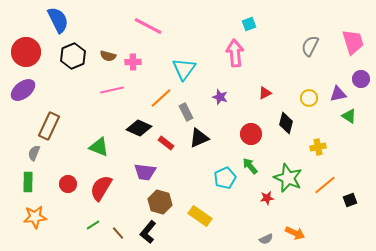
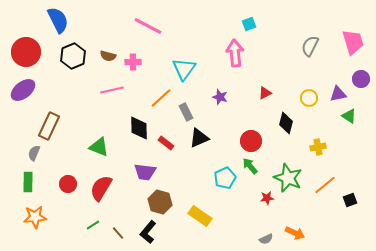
black diamond at (139, 128): rotated 65 degrees clockwise
red circle at (251, 134): moved 7 px down
